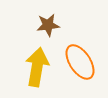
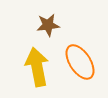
yellow arrow: rotated 21 degrees counterclockwise
